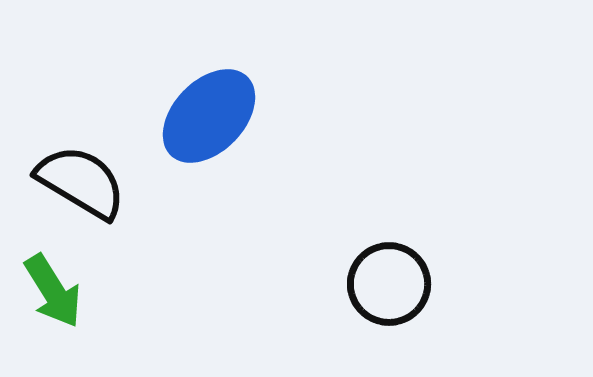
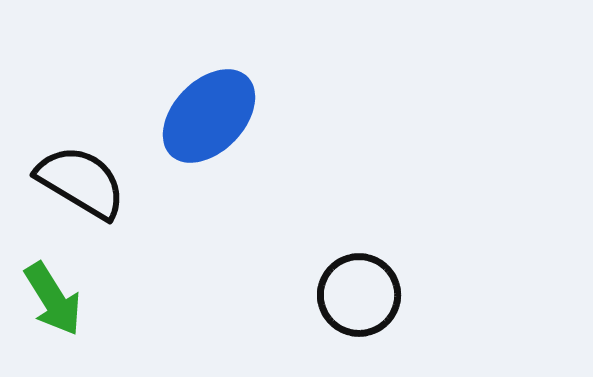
black circle: moved 30 px left, 11 px down
green arrow: moved 8 px down
